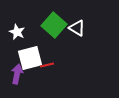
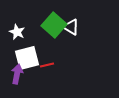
white triangle: moved 6 px left, 1 px up
white square: moved 3 px left
